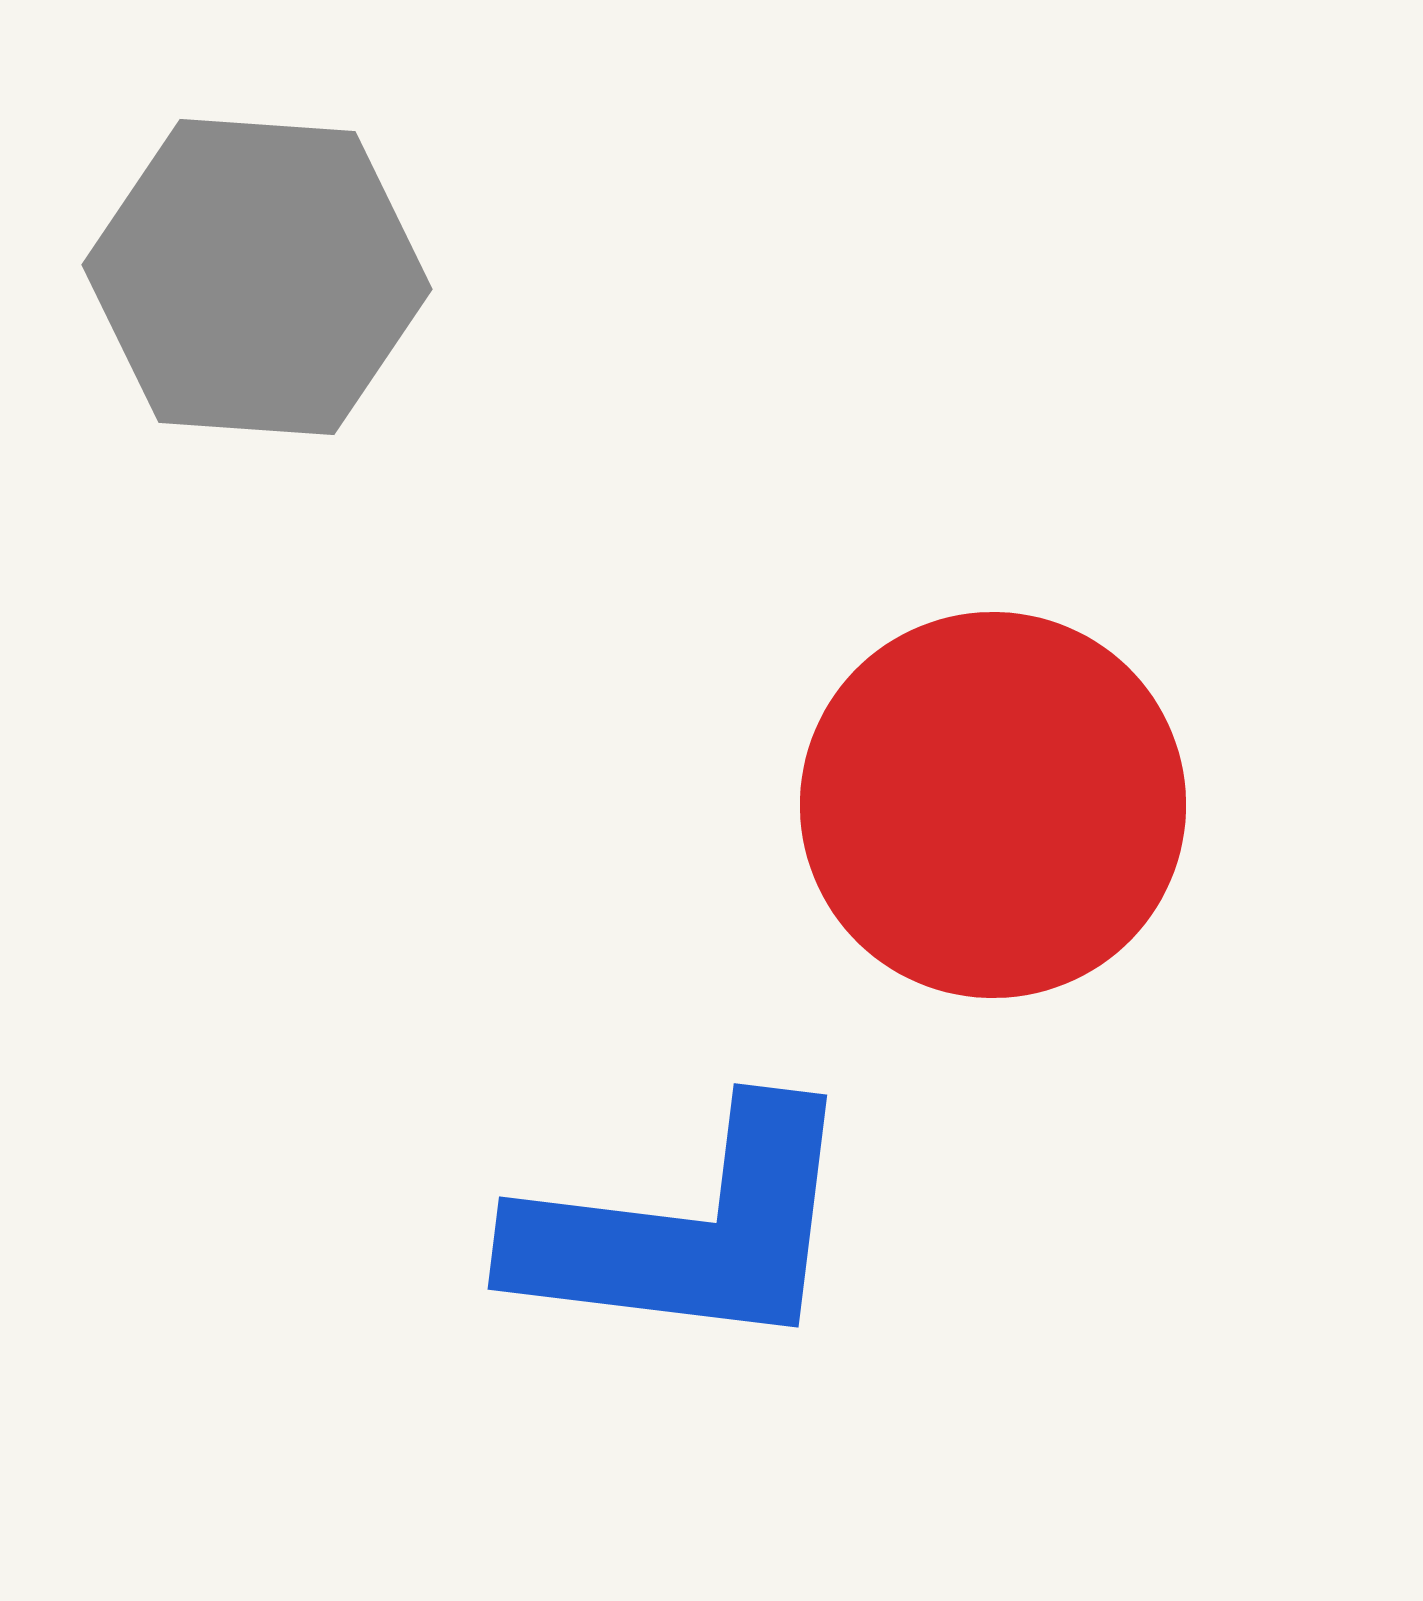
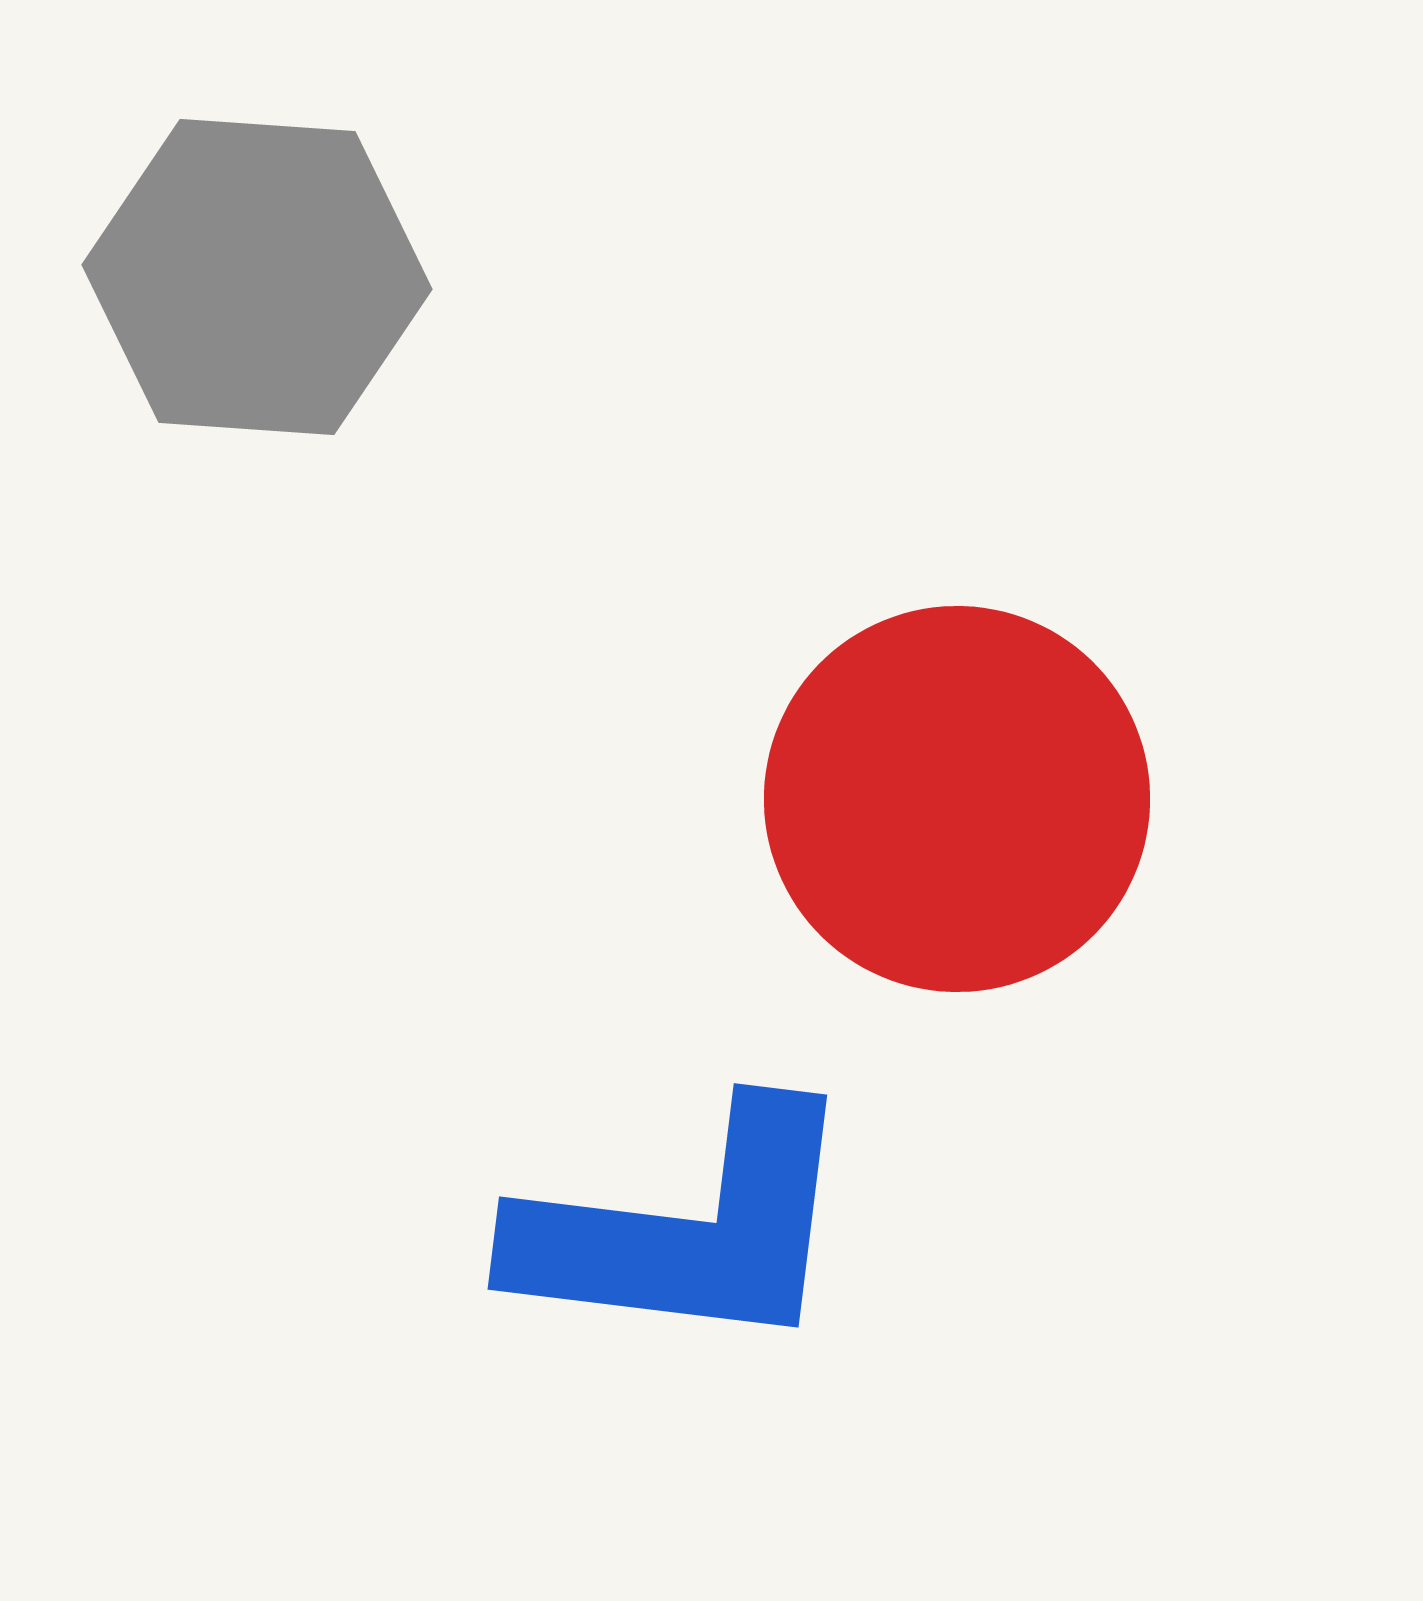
red circle: moved 36 px left, 6 px up
